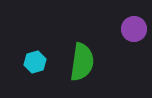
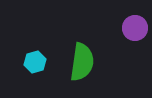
purple circle: moved 1 px right, 1 px up
